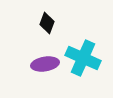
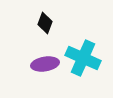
black diamond: moved 2 px left
